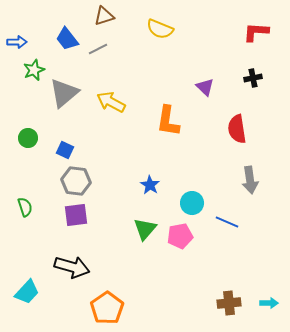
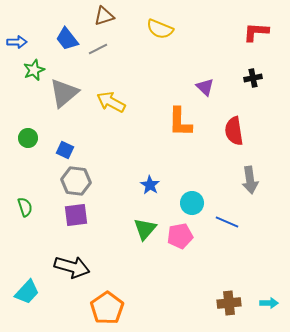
orange L-shape: moved 12 px right, 1 px down; rotated 8 degrees counterclockwise
red semicircle: moved 3 px left, 2 px down
